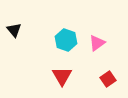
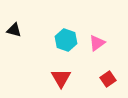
black triangle: rotated 35 degrees counterclockwise
red triangle: moved 1 px left, 2 px down
